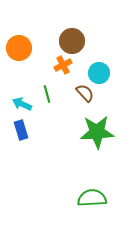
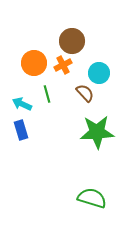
orange circle: moved 15 px right, 15 px down
green semicircle: rotated 20 degrees clockwise
